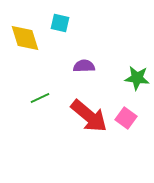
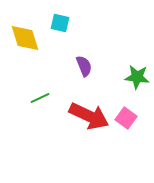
purple semicircle: rotated 70 degrees clockwise
green star: moved 1 px up
red arrow: rotated 15 degrees counterclockwise
